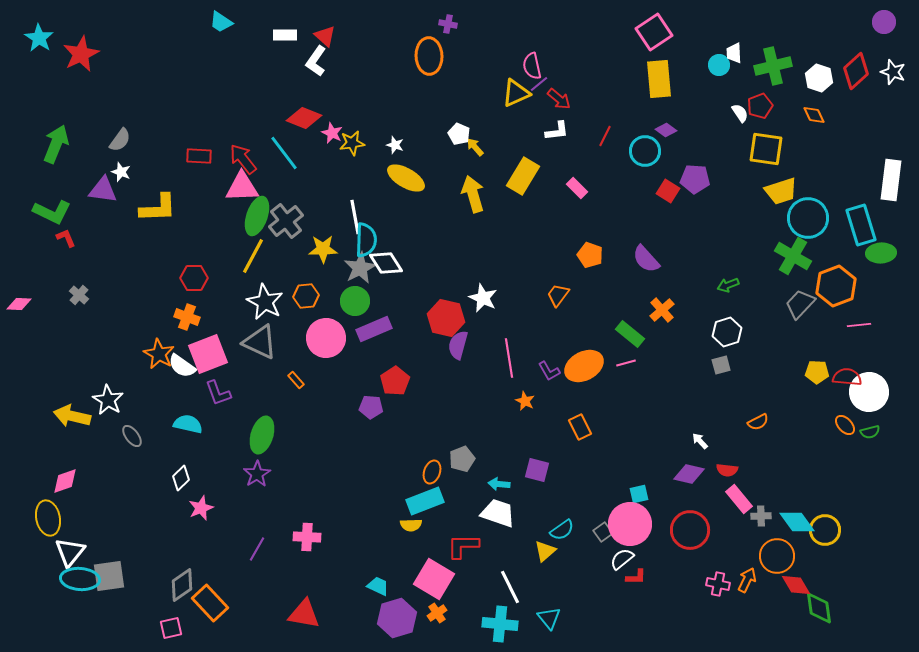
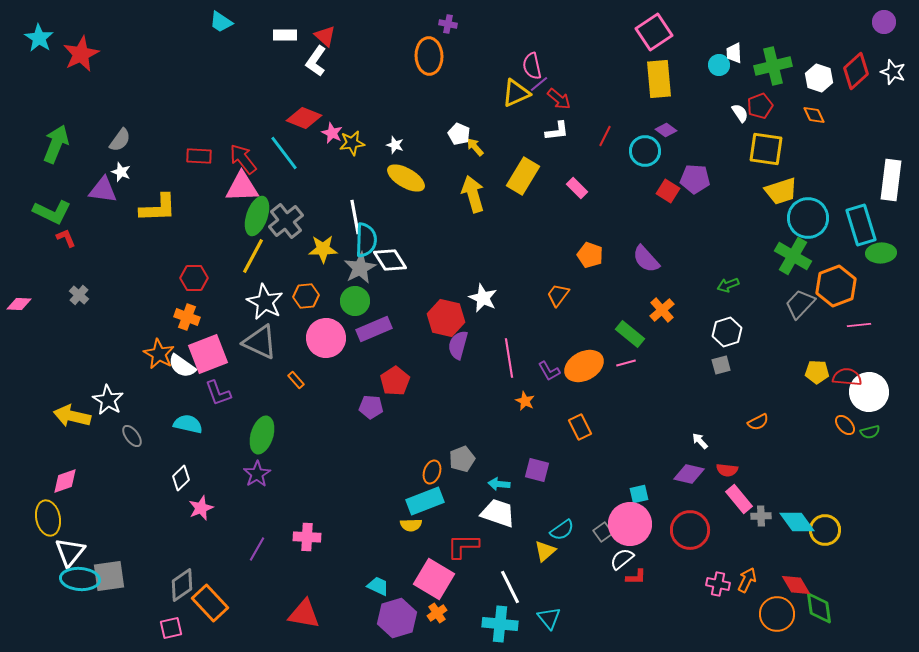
white diamond at (386, 263): moved 4 px right, 3 px up
orange circle at (777, 556): moved 58 px down
